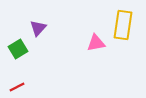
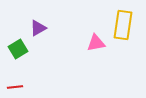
purple triangle: rotated 18 degrees clockwise
red line: moved 2 px left; rotated 21 degrees clockwise
